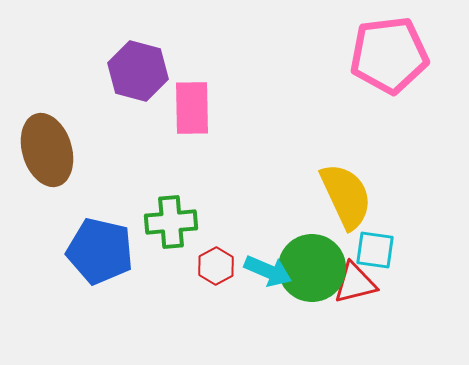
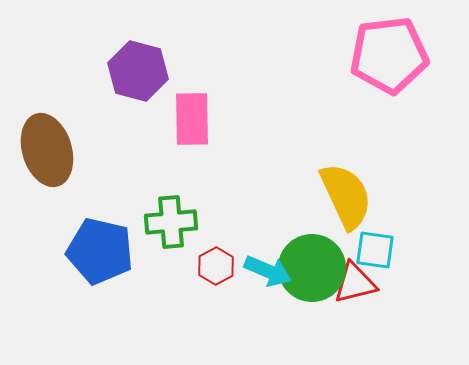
pink rectangle: moved 11 px down
